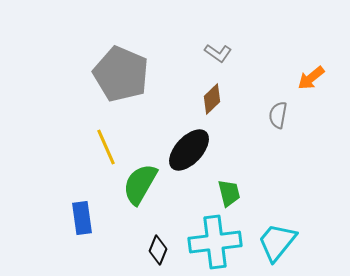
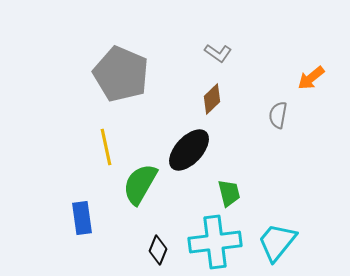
yellow line: rotated 12 degrees clockwise
